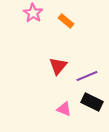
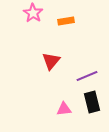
orange rectangle: rotated 49 degrees counterclockwise
red triangle: moved 7 px left, 5 px up
black rectangle: rotated 50 degrees clockwise
pink triangle: rotated 28 degrees counterclockwise
